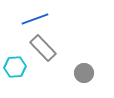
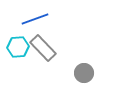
cyan hexagon: moved 3 px right, 20 px up
